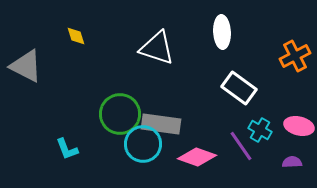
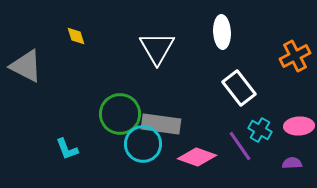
white triangle: rotated 42 degrees clockwise
white rectangle: rotated 16 degrees clockwise
pink ellipse: rotated 16 degrees counterclockwise
purple line: moved 1 px left
purple semicircle: moved 1 px down
